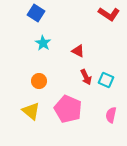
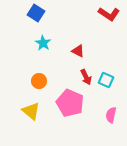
pink pentagon: moved 2 px right, 6 px up
